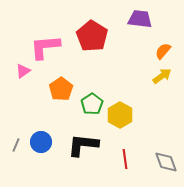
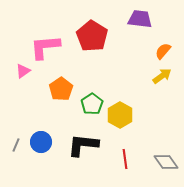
gray diamond: rotated 15 degrees counterclockwise
